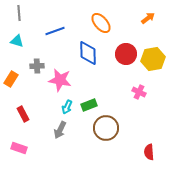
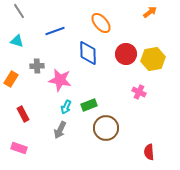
gray line: moved 2 px up; rotated 28 degrees counterclockwise
orange arrow: moved 2 px right, 6 px up
cyan arrow: moved 1 px left
